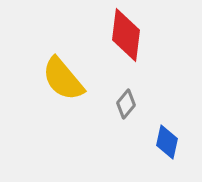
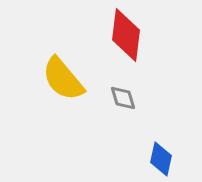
gray diamond: moved 3 px left, 6 px up; rotated 56 degrees counterclockwise
blue diamond: moved 6 px left, 17 px down
